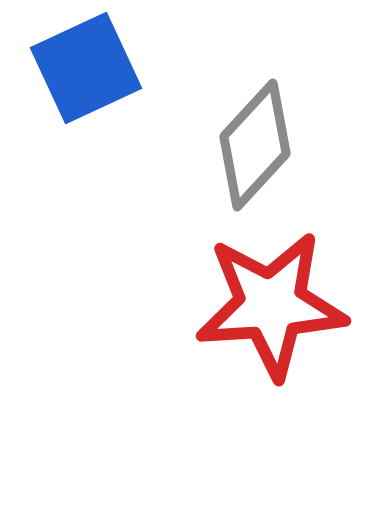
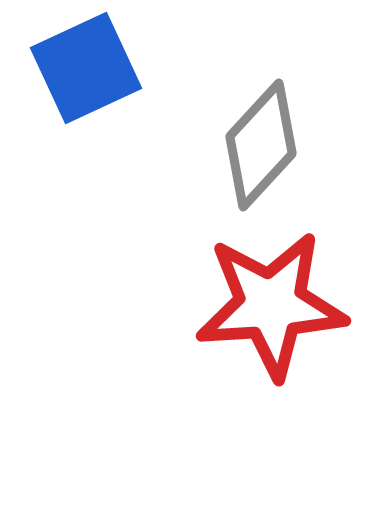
gray diamond: moved 6 px right
